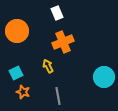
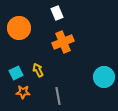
orange circle: moved 2 px right, 3 px up
yellow arrow: moved 10 px left, 4 px down
orange star: rotated 16 degrees counterclockwise
